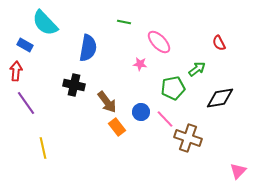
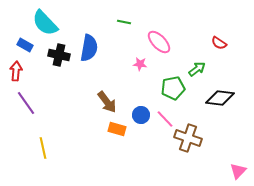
red semicircle: rotated 28 degrees counterclockwise
blue semicircle: moved 1 px right
black cross: moved 15 px left, 30 px up
black diamond: rotated 16 degrees clockwise
blue circle: moved 3 px down
orange rectangle: moved 2 px down; rotated 36 degrees counterclockwise
